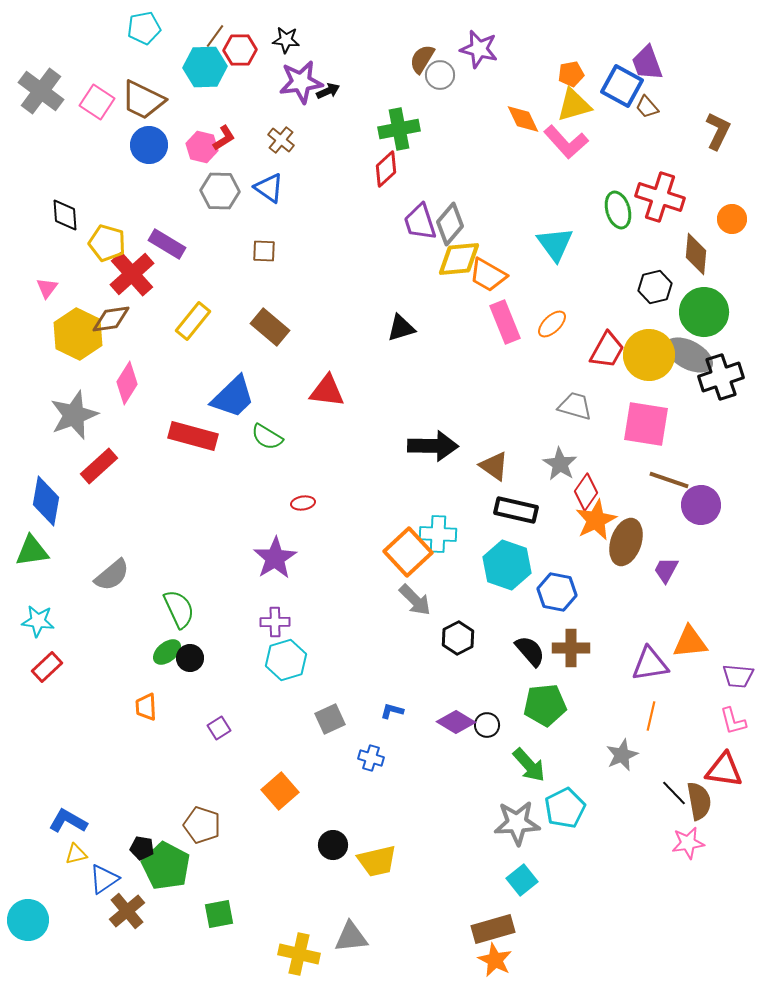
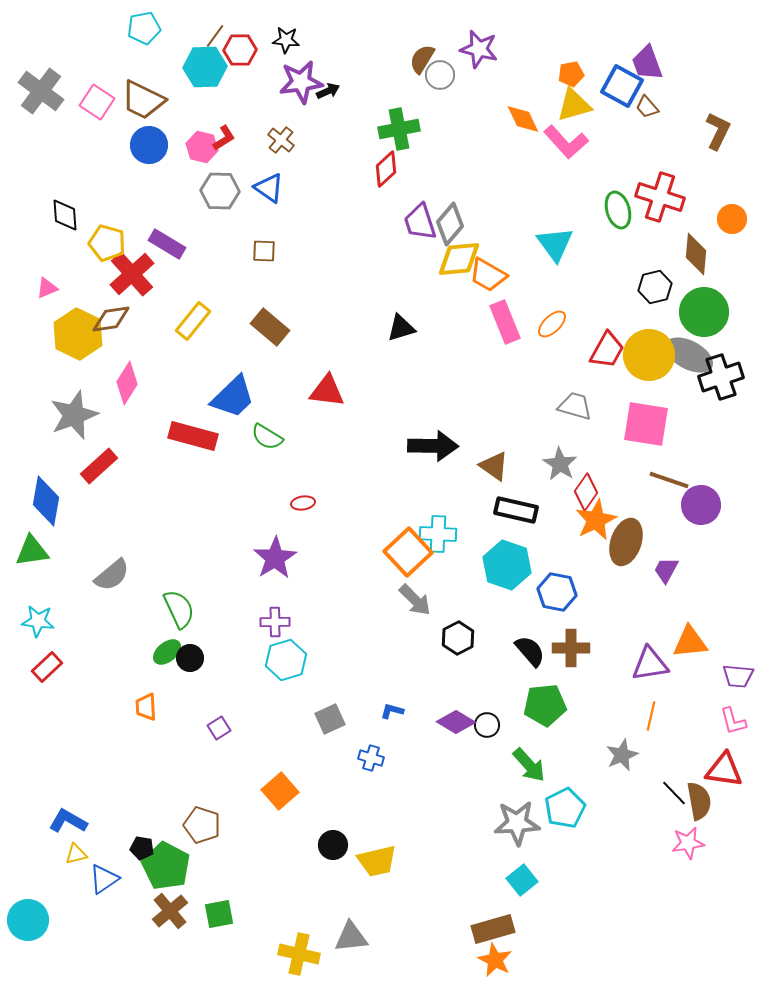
pink triangle at (47, 288): rotated 30 degrees clockwise
brown cross at (127, 911): moved 43 px right
